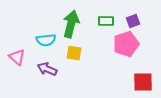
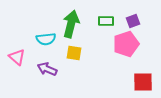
cyan semicircle: moved 1 px up
